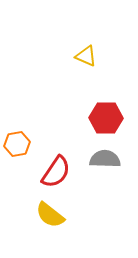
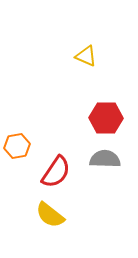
orange hexagon: moved 2 px down
